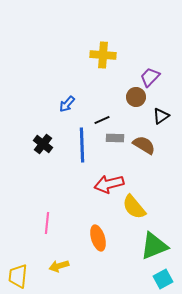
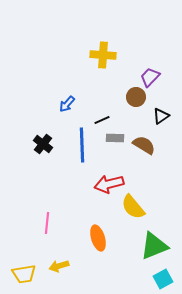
yellow semicircle: moved 1 px left
yellow trapezoid: moved 6 px right, 2 px up; rotated 105 degrees counterclockwise
